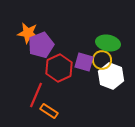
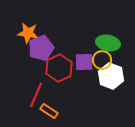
purple pentagon: moved 3 px down
purple square: rotated 18 degrees counterclockwise
